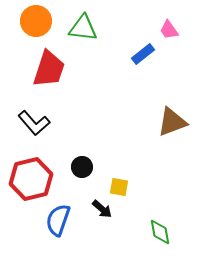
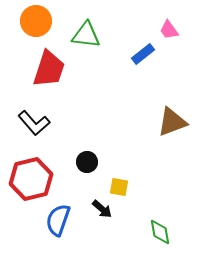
green triangle: moved 3 px right, 7 px down
black circle: moved 5 px right, 5 px up
